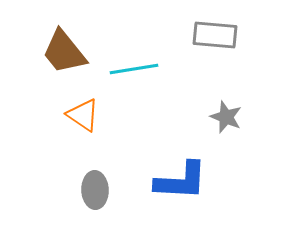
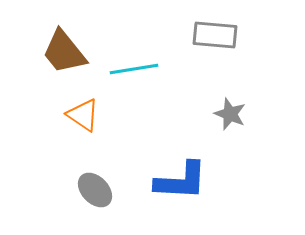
gray star: moved 4 px right, 3 px up
gray ellipse: rotated 42 degrees counterclockwise
